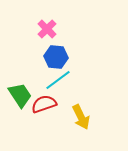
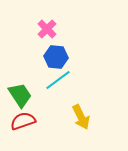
red semicircle: moved 21 px left, 17 px down
